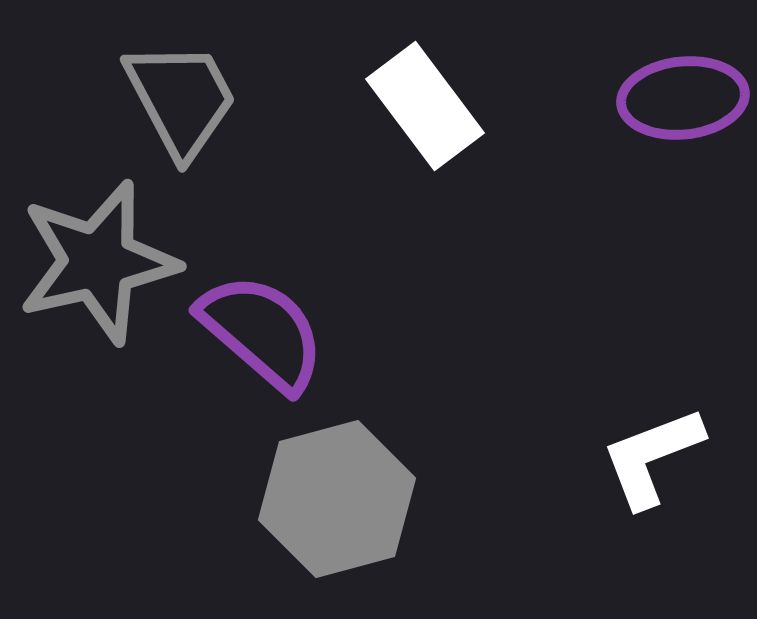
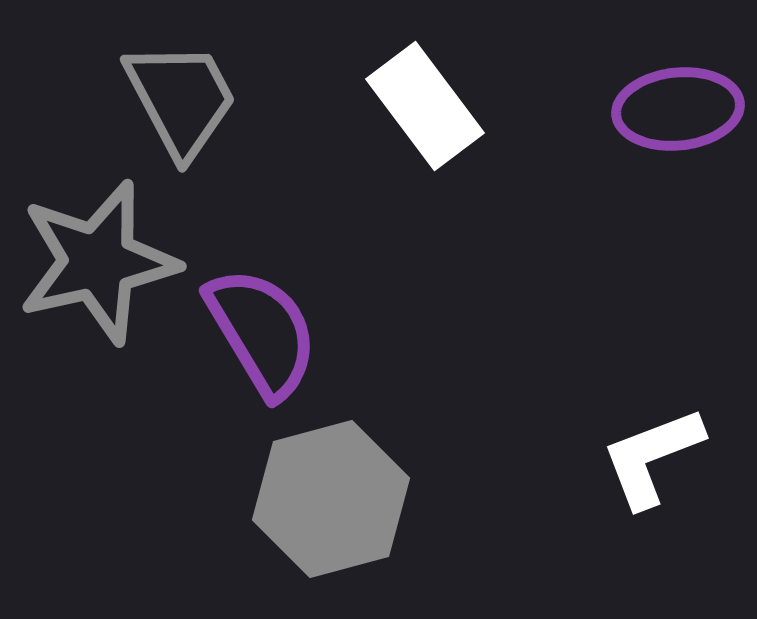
purple ellipse: moved 5 px left, 11 px down
purple semicircle: rotated 18 degrees clockwise
gray hexagon: moved 6 px left
